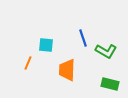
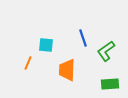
green L-shape: rotated 115 degrees clockwise
green rectangle: rotated 18 degrees counterclockwise
